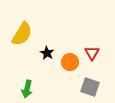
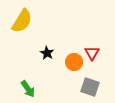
yellow semicircle: moved 13 px up
orange circle: moved 4 px right
green arrow: moved 1 px right; rotated 48 degrees counterclockwise
